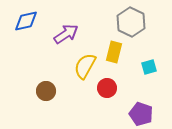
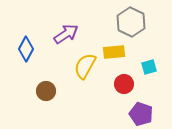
blue diamond: moved 28 px down; rotated 50 degrees counterclockwise
yellow rectangle: rotated 70 degrees clockwise
red circle: moved 17 px right, 4 px up
